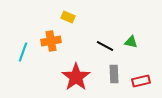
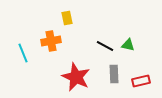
yellow rectangle: moved 1 px left, 1 px down; rotated 56 degrees clockwise
green triangle: moved 3 px left, 3 px down
cyan line: moved 1 px down; rotated 42 degrees counterclockwise
red star: rotated 12 degrees counterclockwise
